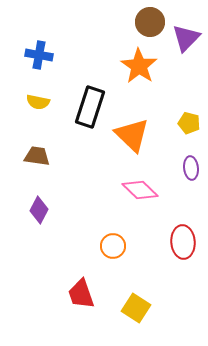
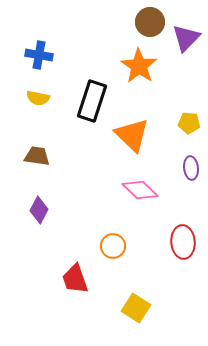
yellow semicircle: moved 4 px up
black rectangle: moved 2 px right, 6 px up
yellow pentagon: rotated 10 degrees counterclockwise
red trapezoid: moved 6 px left, 15 px up
